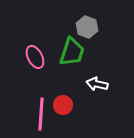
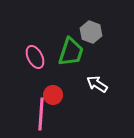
gray hexagon: moved 4 px right, 5 px down
green trapezoid: moved 1 px left
white arrow: rotated 20 degrees clockwise
red circle: moved 10 px left, 10 px up
